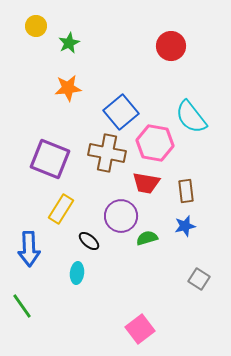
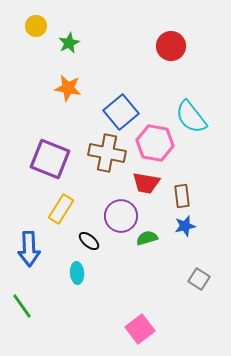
orange star: rotated 16 degrees clockwise
brown rectangle: moved 4 px left, 5 px down
cyan ellipse: rotated 10 degrees counterclockwise
